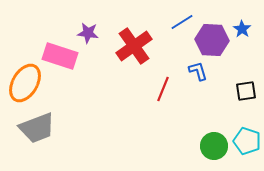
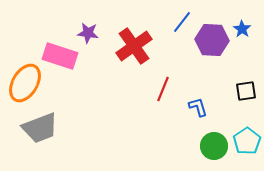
blue line: rotated 20 degrees counterclockwise
blue L-shape: moved 36 px down
gray trapezoid: moved 3 px right
cyan pentagon: rotated 20 degrees clockwise
